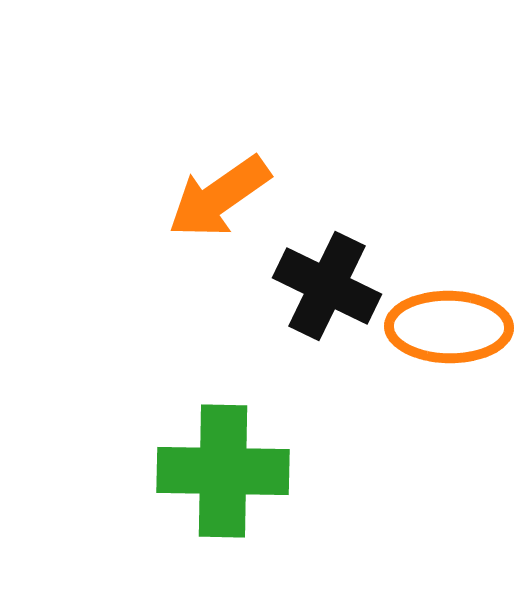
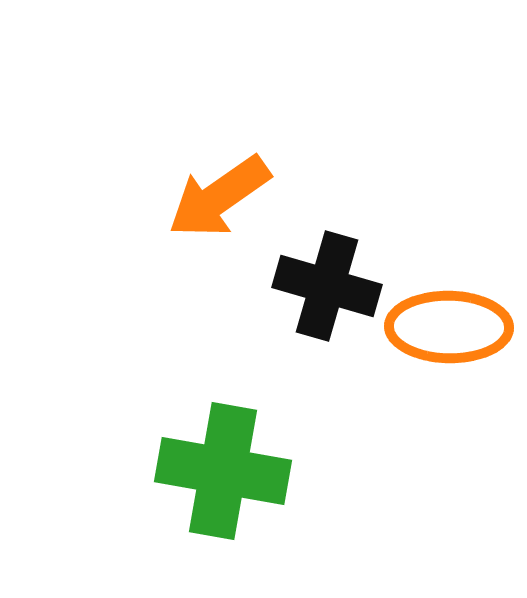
black cross: rotated 10 degrees counterclockwise
green cross: rotated 9 degrees clockwise
